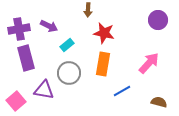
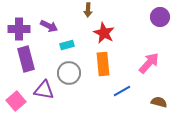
purple circle: moved 2 px right, 3 px up
purple cross: rotated 10 degrees clockwise
red star: rotated 15 degrees clockwise
cyan rectangle: rotated 24 degrees clockwise
purple rectangle: moved 1 px down
orange rectangle: rotated 15 degrees counterclockwise
